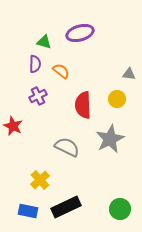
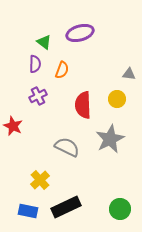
green triangle: rotated 21 degrees clockwise
orange semicircle: moved 1 px right, 1 px up; rotated 72 degrees clockwise
